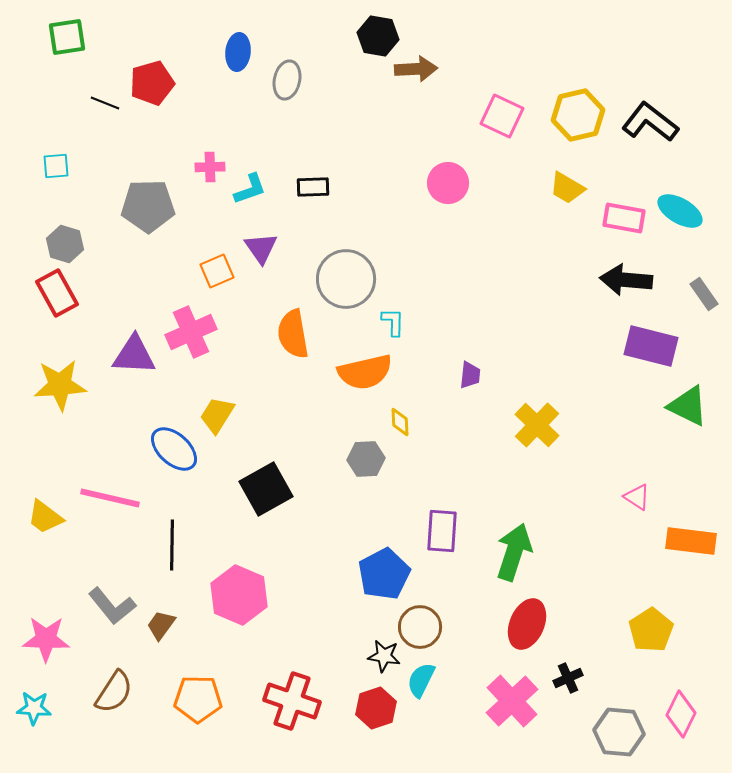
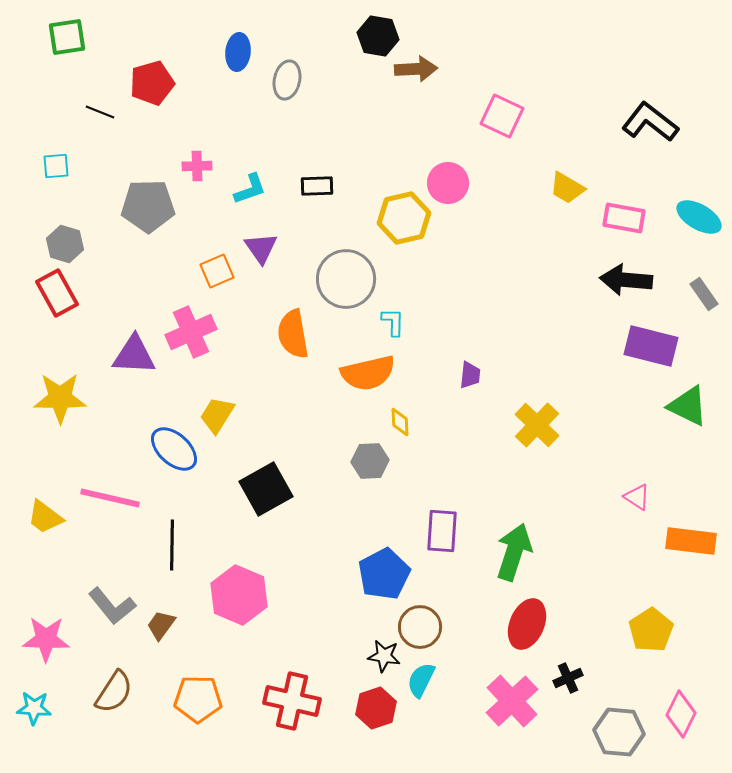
black line at (105, 103): moved 5 px left, 9 px down
yellow hexagon at (578, 115): moved 174 px left, 103 px down
pink cross at (210, 167): moved 13 px left, 1 px up
black rectangle at (313, 187): moved 4 px right, 1 px up
cyan ellipse at (680, 211): moved 19 px right, 6 px down
orange semicircle at (365, 372): moved 3 px right, 1 px down
yellow star at (60, 385): moved 13 px down; rotated 4 degrees clockwise
gray hexagon at (366, 459): moved 4 px right, 2 px down
red cross at (292, 701): rotated 6 degrees counterclockwise
